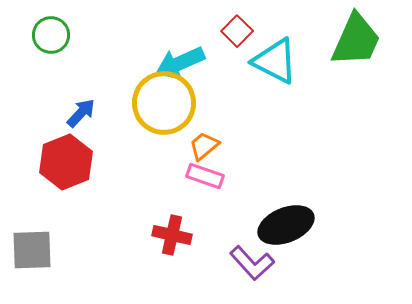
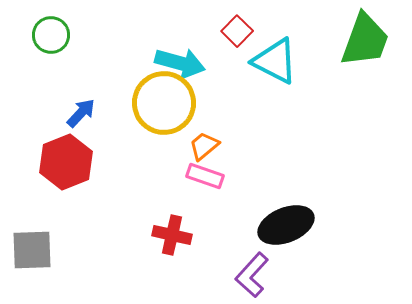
green trapezoid: moved 9 px right; rotated 4 degrees counterclockwise
cyan arrow: rotated 141 degrees counterclockwise
purple L-shape: moved 12 px down; rotated 84 degrees clockwise
